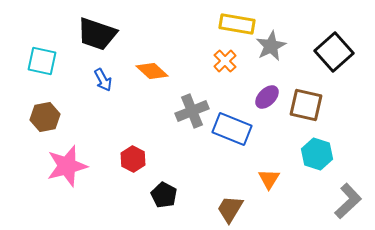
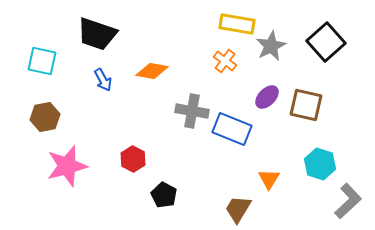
black square: moved 8 px left, 10 px up
orange cross: rotated 10 degrees counterclockwise
orange diamond: rotated 32 degrees counterclockwise
gray cross: rotated 32 degrees clockwise
cyan hexagon: moved 3 px right, 10 px down
brown trapezoid: moved 8 px right
